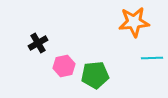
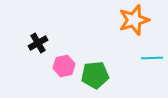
orange star: moved 2 px up; rotated 12 degrees counterclockwise
